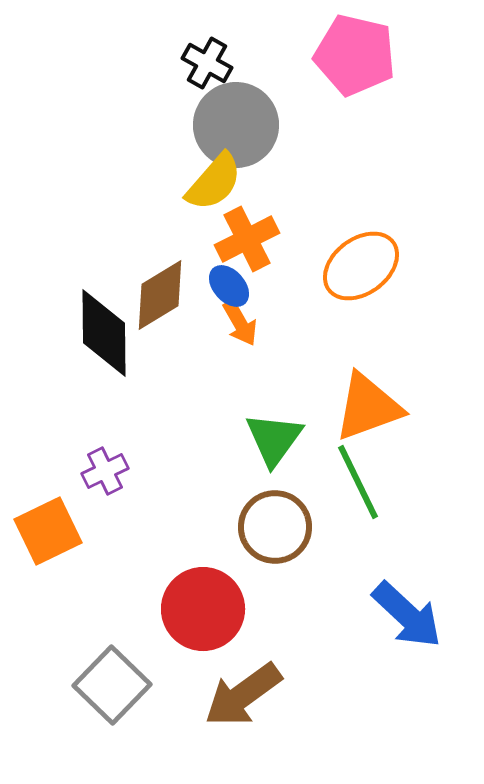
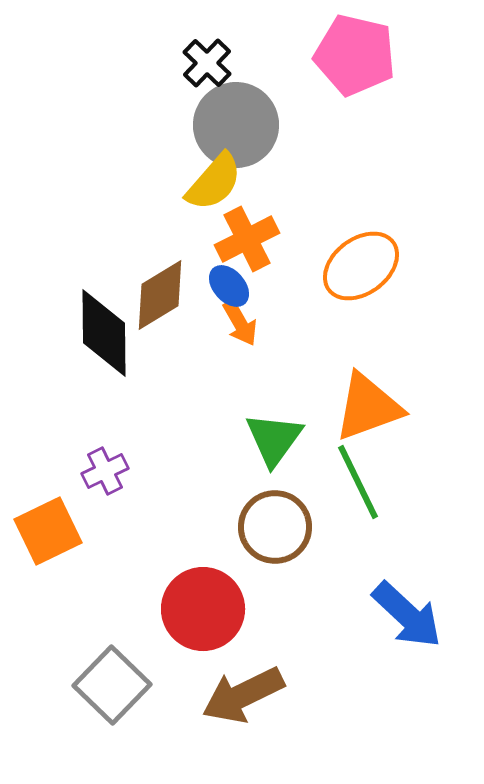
black cross: rotated 15 degrees clockwise
brown arrow: rotated 10 degrees clockwise
